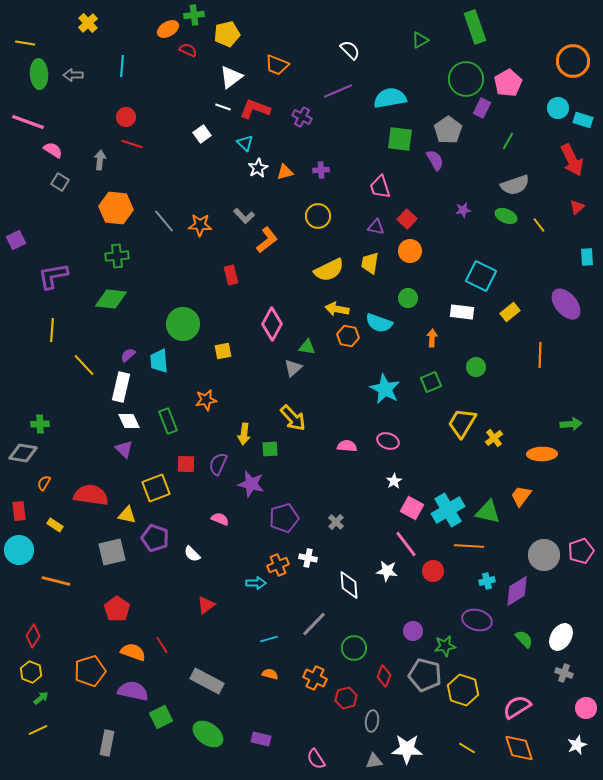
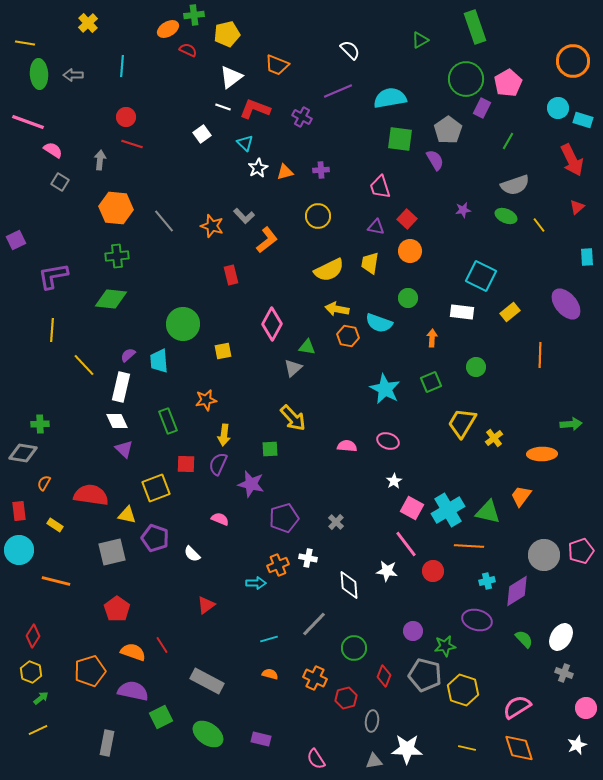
orange star at (200, 225): moved 12 px right, 1 px down; rotated 15 degrees clockwise
white diamond at (129, 421): moved 12 px left
yellow arrow at (244, 434): moved 20 px left, 1 px down
yellow line at (467, 748): rotated 18 degrees counterclockwise
